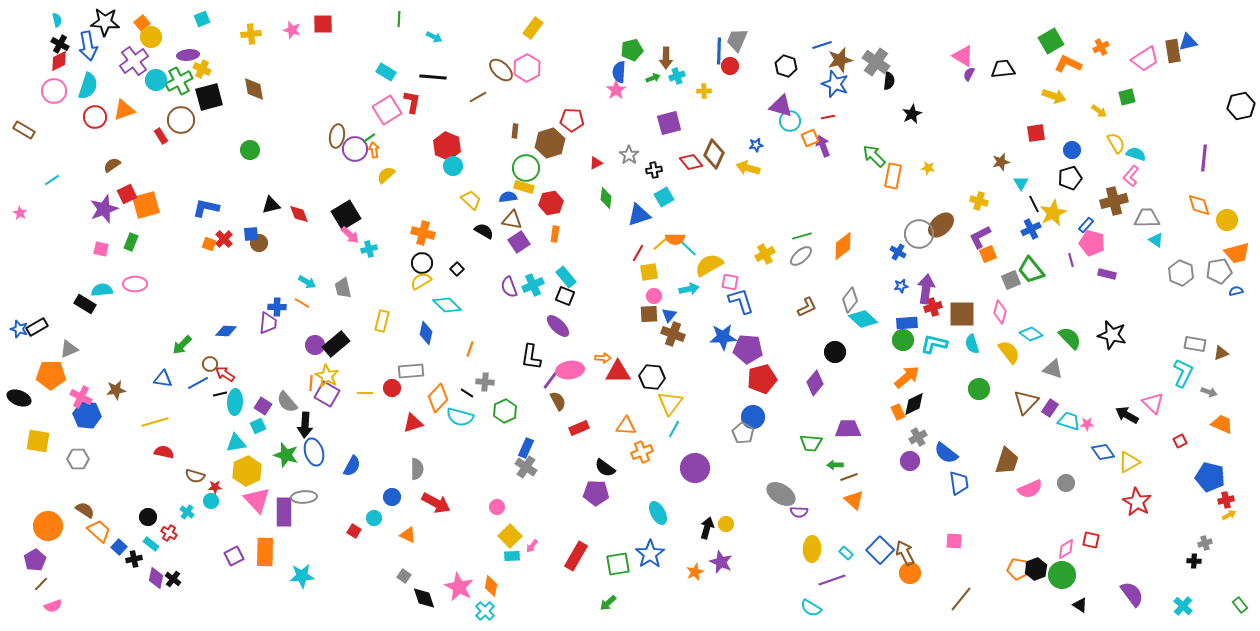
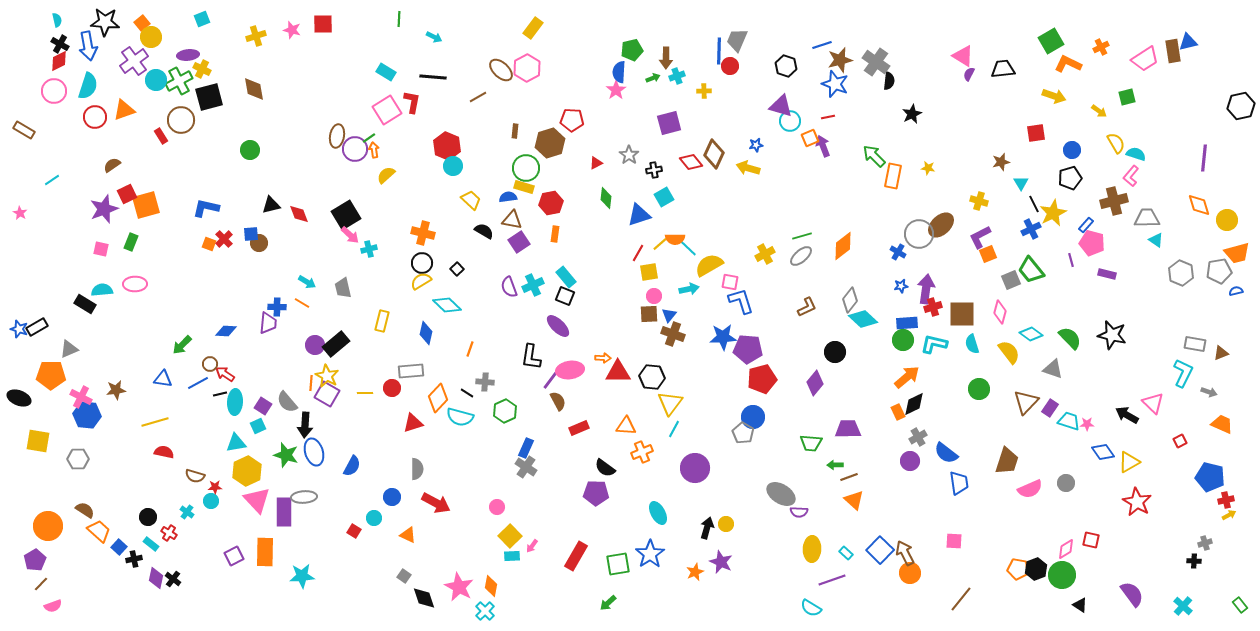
yellow cross at (251, 34): moved 5 px right, 2 px down; rotated 12 degrees counterclockwise
